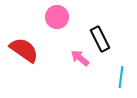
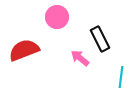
red semicircle: rotated 56 degrees counterclockwise
